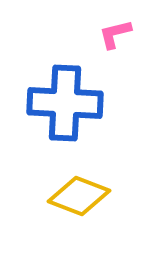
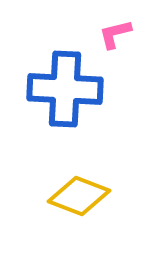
blue cross: moved 14 px up
